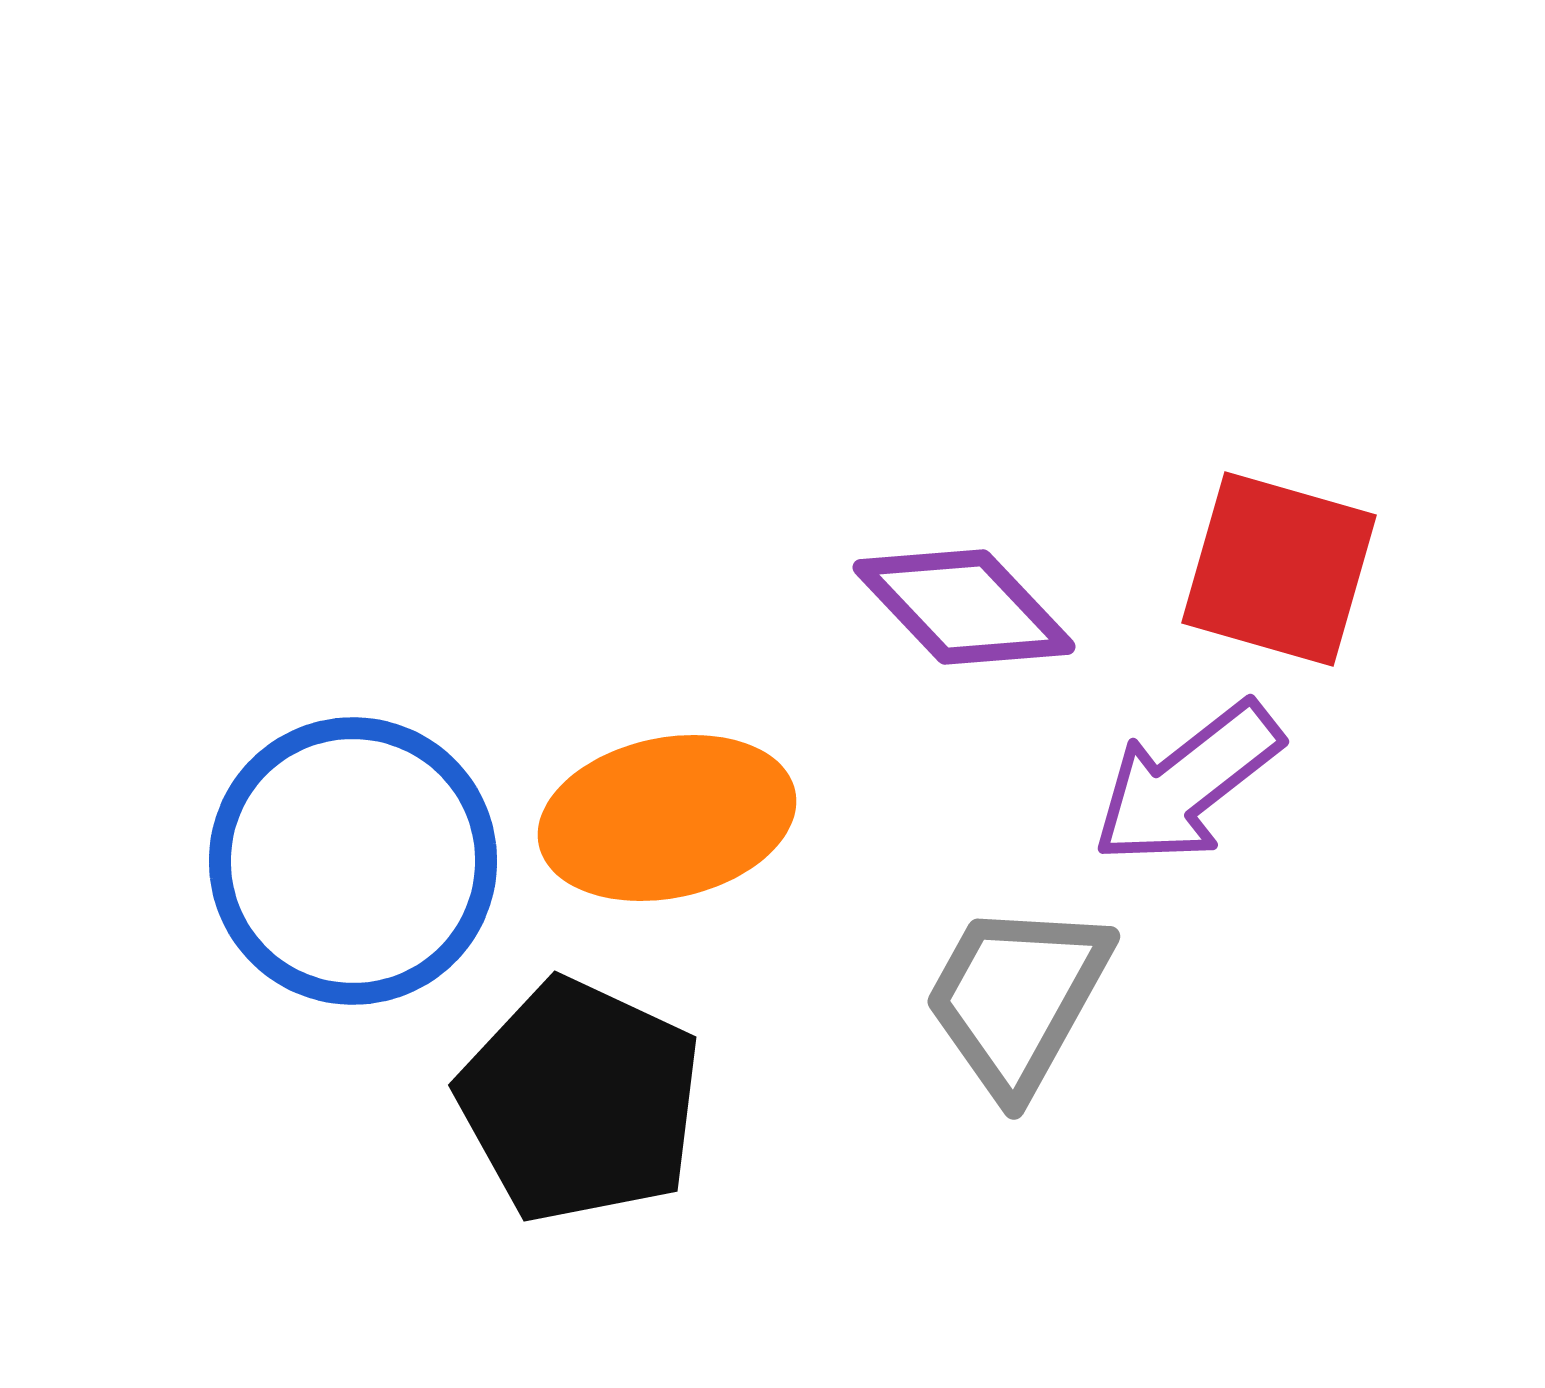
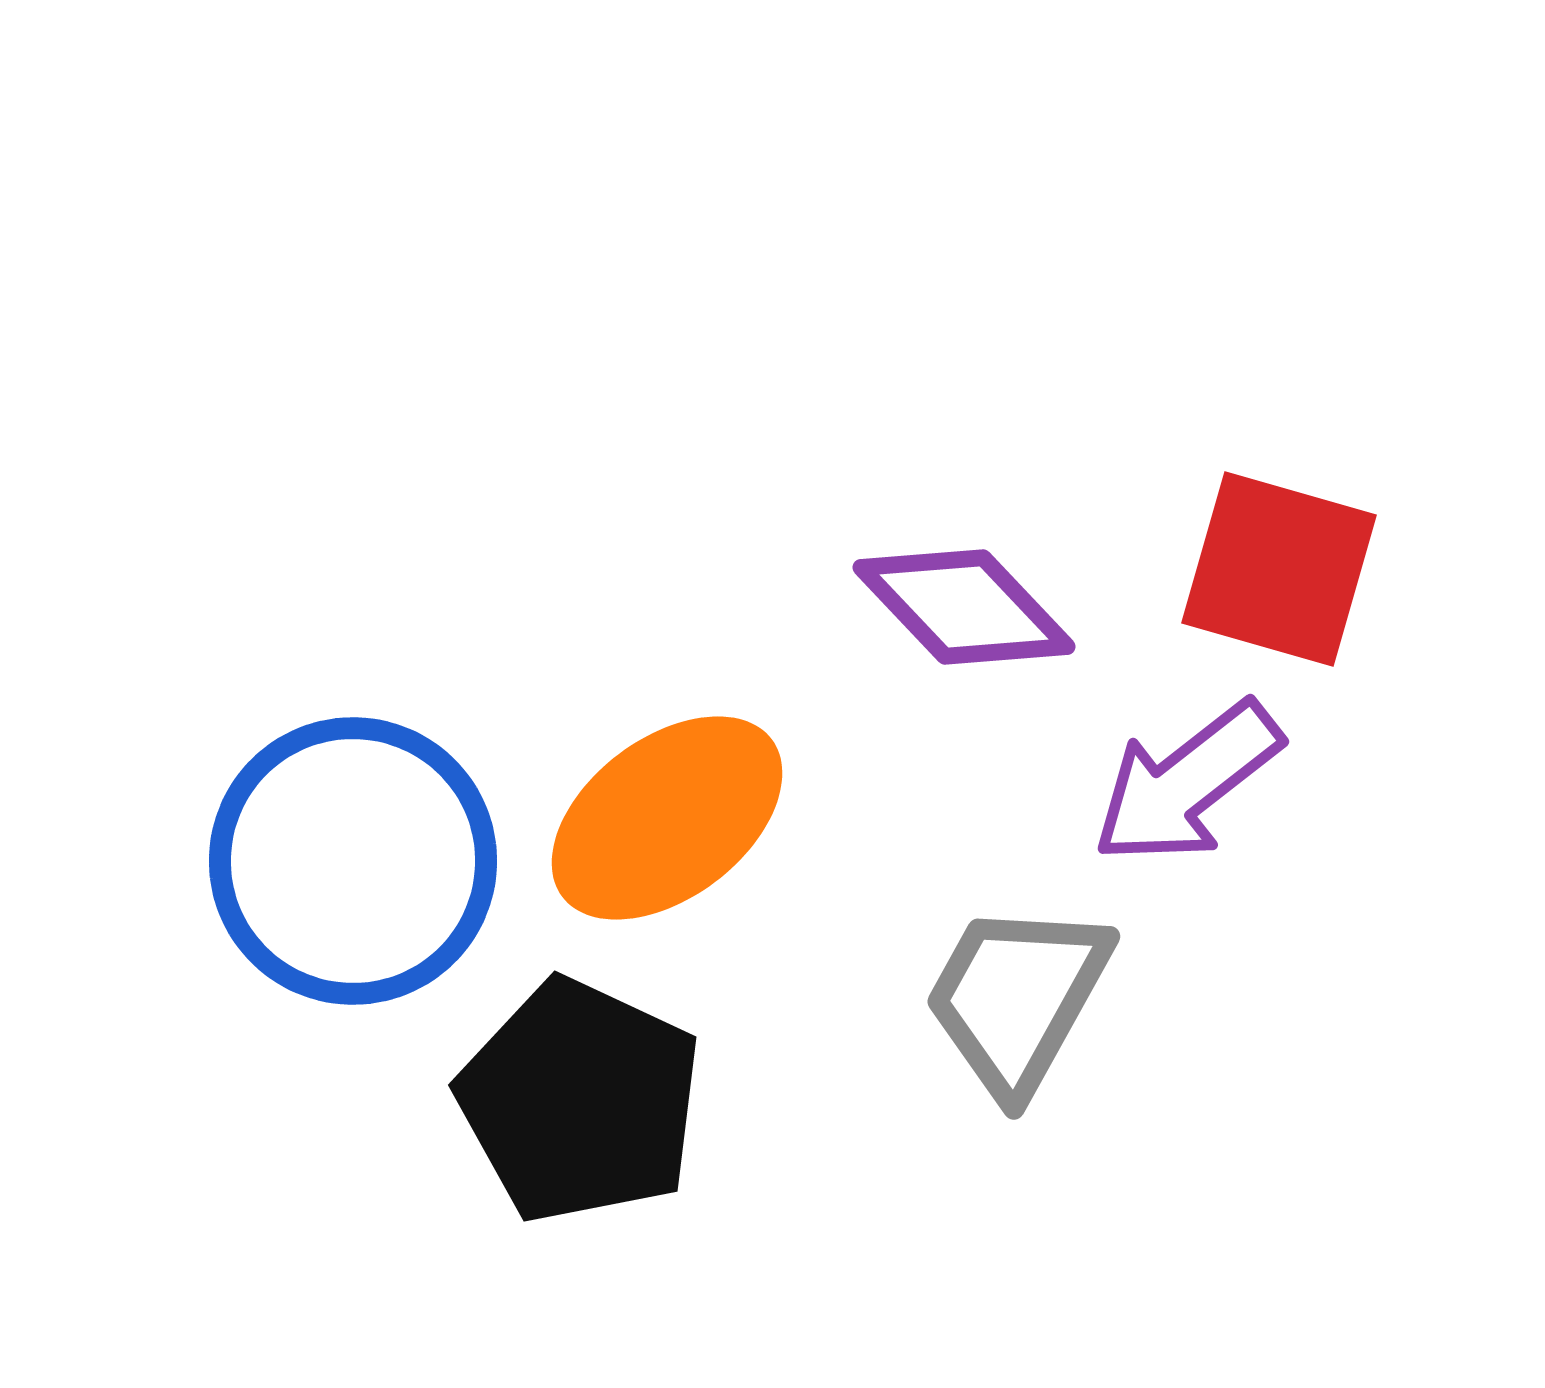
orange ellipse: rotated 25 degrees counterclockwise
